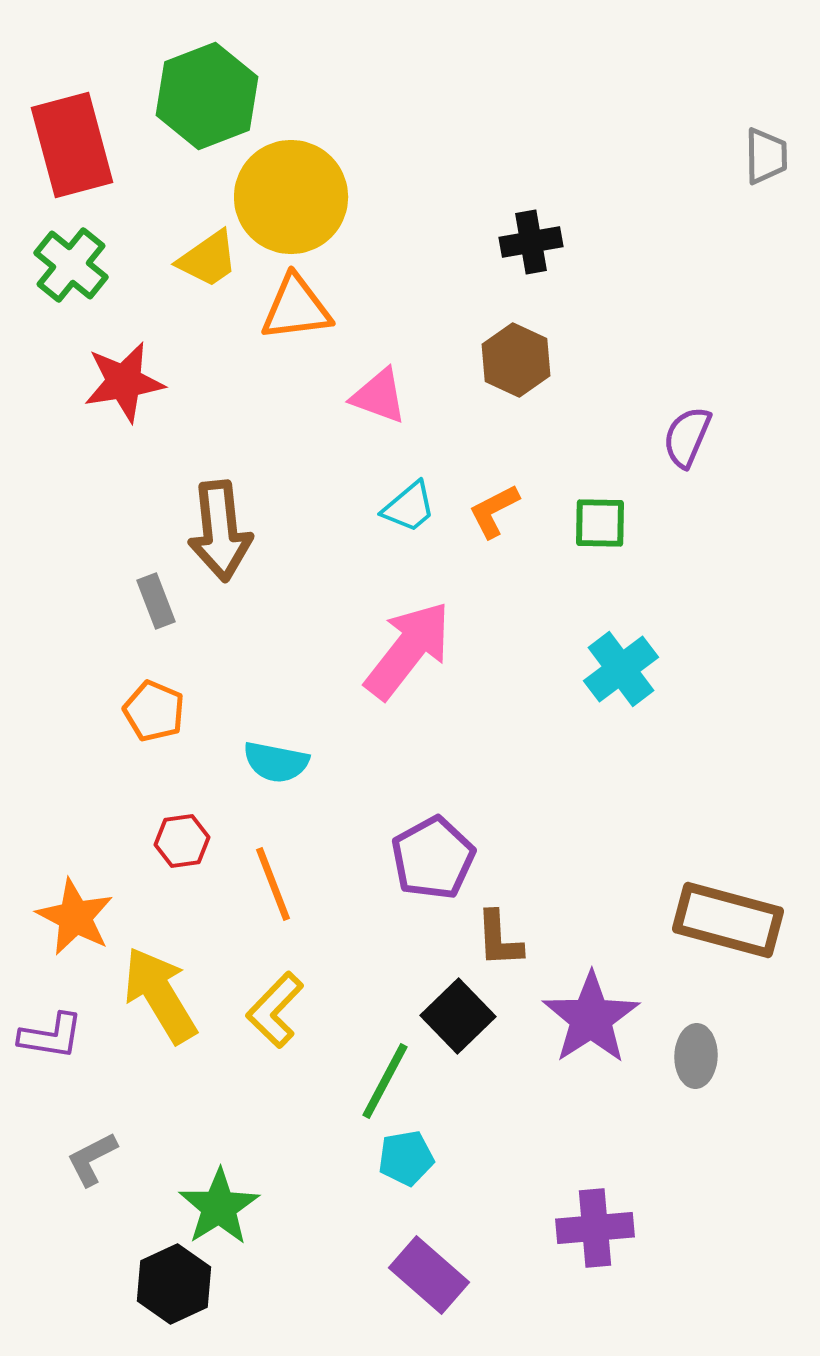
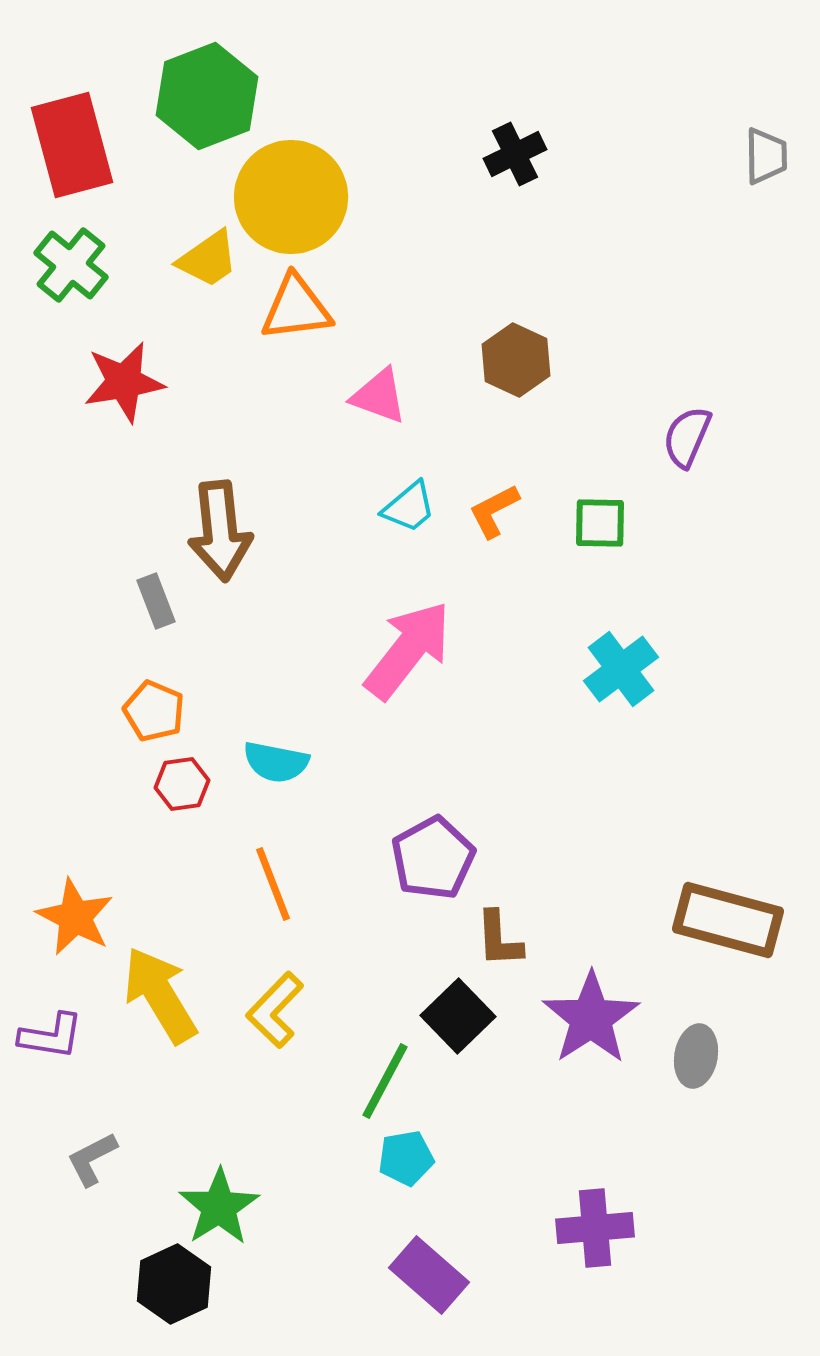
black cross: moved 16 px left, 88 px up; rotated 16 degrees counterclockwise
red hexagon: moved 57 px up
gray ellipse: rotated 8 degrees clockwise
